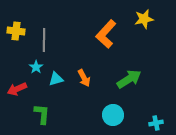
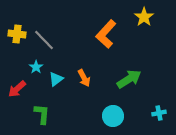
yellow star: moved 2 px up; rotated 24 degrees counterclockwise
yellow cross: moved 1 px right, 3 px down
gray line: rotated 45 degrees counterclockwise
cyan triangle: rotated 21 degrees counterclockwise
red arrow: rotated 18 degrees counterclockwise
cyan circle: moved 1 px down
cyan cross: moved 3 px right, 10 px up
